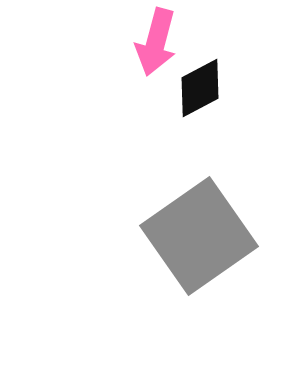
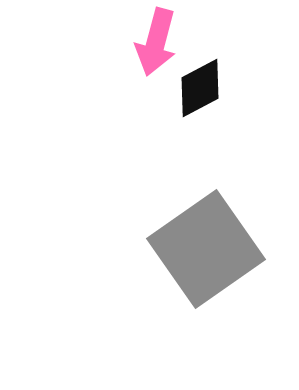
gray square: moved 7 px right, 13 px down
